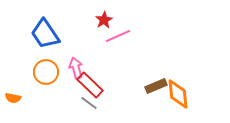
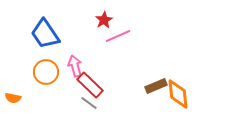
pink arrow: moved 1 px left, 2 px up
